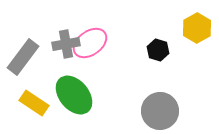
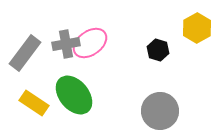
gray rectangle: moved 2 px right, 4 px up
